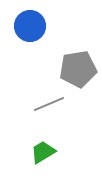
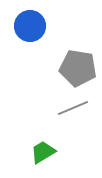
gray pentagon: moved 1 px up; rotated 18 degrees clockwise
gray line: moved 24 px right, 4 px down
